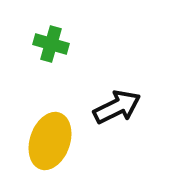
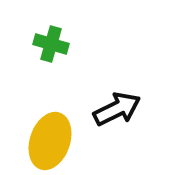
black arrow: moved 2 px down
